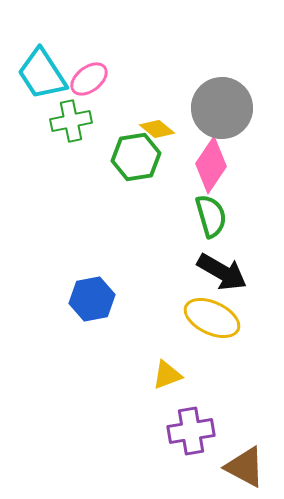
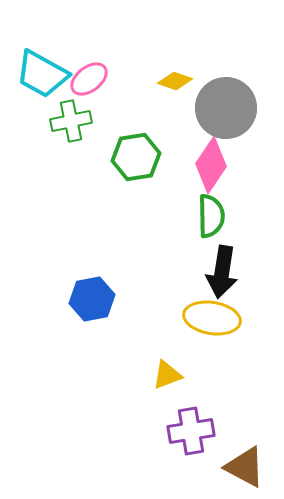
cyan trapezoid: rotated 28 degrees counterclockwise
gray circle: moved 4 px right
yellow diamond: moved 18 px right, 48 px up; rotated 20 degrees counterclockwise
green semicircle: rotated 15 degrees clockwise
black arrow: rotated 69 degrees clockwise
yellow ellipse: rotated 16 degrees counterclockwise
